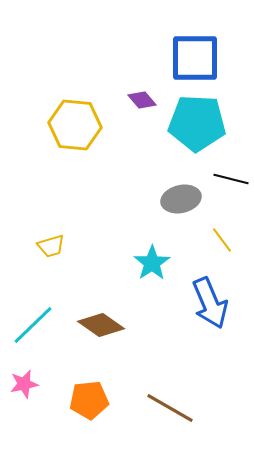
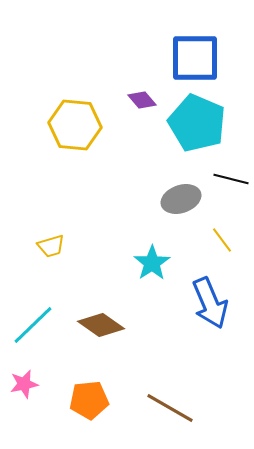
cyan pentagon: rotated 20 degrees clockwise
gray ellipse: rotated 6 degrees counterclockwise
